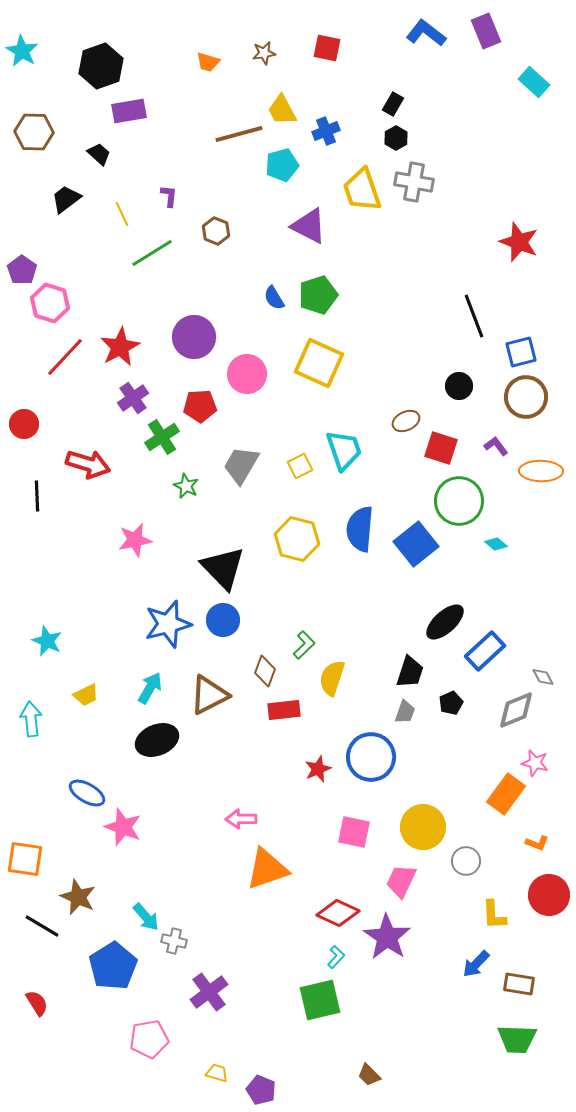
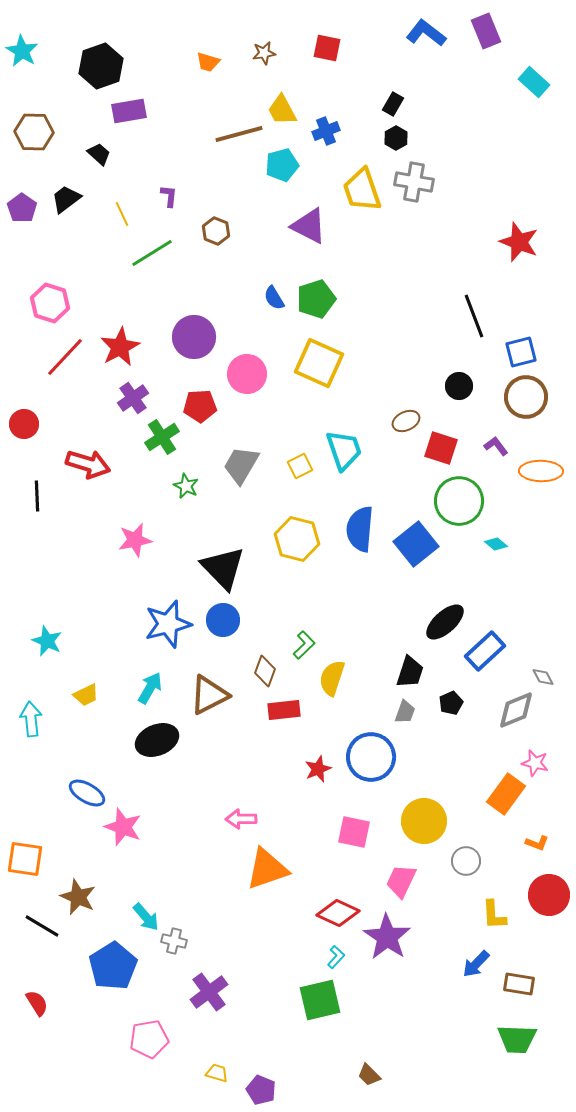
purple pentagon at (22, 270): moved 62 px up
green pentagon at (318, 295): moved 2 px left, 4 px down
yellow circle at (423, 827): moved 1 px right, 6 px up
